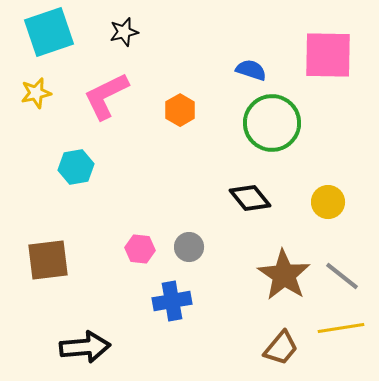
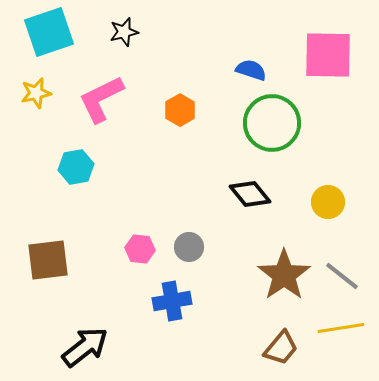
pink L-shape: moved 5 px left, 3 px down
black diamond: moved 4 px up
brown star: rotated 4 degrees clockwise
black arrow: rotated 33 degrees counterclockwise
